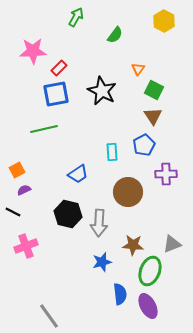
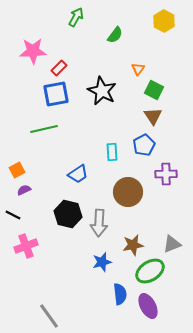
black line: moved 3 px down
brown star: rotated 15 degrees counterclockwise
green ellipse: rotated 36 degrees clockwise
